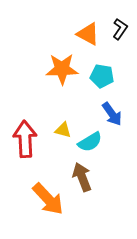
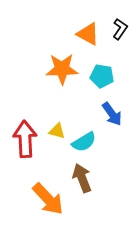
yellow triangle: moved 6 px left, 1 px down
cyan semicircle: moved 6 px left
brown arrow: moved 1 px down
